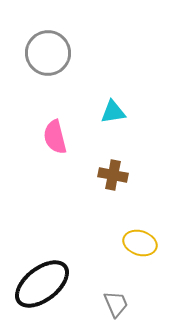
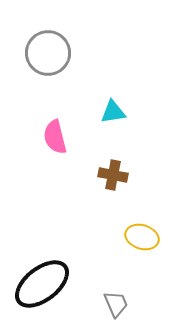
yellow ellipse: moved 2 px right, 6 px up
